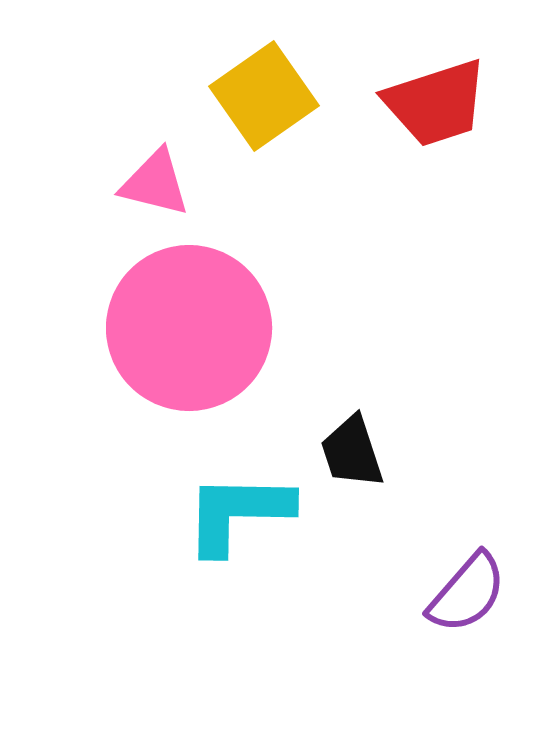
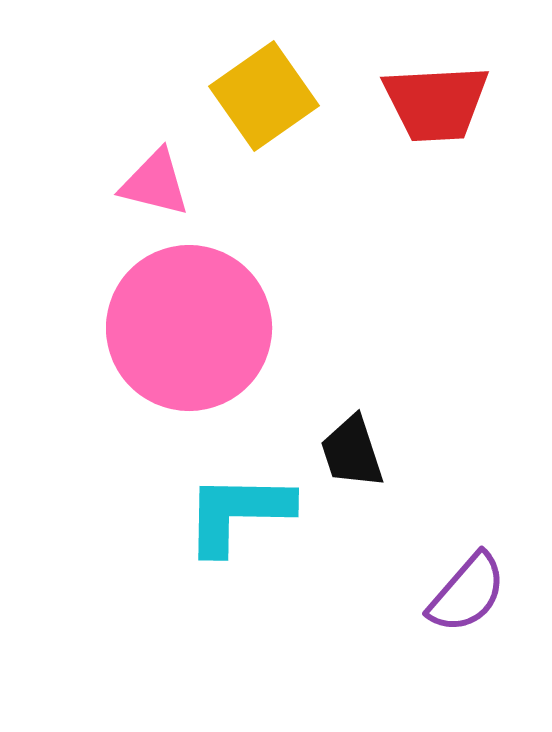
red trapezoid: rotated 15 degrees clockwise
